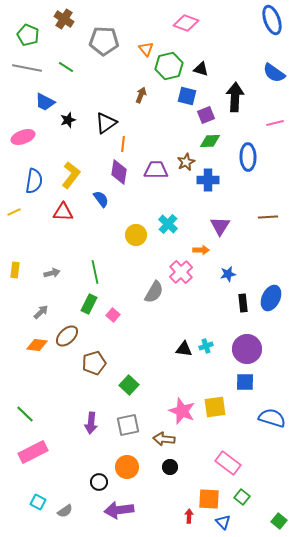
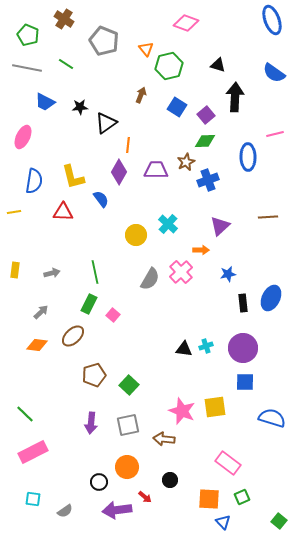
gray pentagon at (104, 41): rotated 20 degrees clockwise
green line at (66, 67): moved 3 px up
black triangle at (201, 69): moved 17 px right, 4 px up
blue square at (187, 96): moved 10 px left, 11 px down; rotated 18 degrees clockwise
purple square at (206, 115): rotated 18 degrees counterclockwise
black star at (68, 120): moved 12 px right, 13 px up; rotated 14 degrees clockwise
pink line at (275, 123): moved 11 px down
pink ellipse at (23, 137): rotated 45 degrees counterclockwise
green diamond at (210, 141): moved 5 px left
orange line at (123, 144): moved 5 px right, 1 px down
purple diamond at (119, 172): rotated 20 degrees clockwise
yellow L-shape at (71, 175): moved 2 px right, 2 px down; rotated 128 degrees clockwise
blue cross at (208, 180): rotated 20 degrees counterclockwise
yellow line at (14, 212): rotated 16 degrees clockwise
purple triangle at (220, 226): rotated 15 degrees clockwise
gray semicircle at (154, 292): moved 4 px left, 13 px up
brown ellipse at (67, 336): moved 6 px right
purple circle at (247, 349): moved 4 px left, 1 px up
brown pentagon at (94, 363): moved 12 px down
black circle at (170, 467): moved 13 px down
green square at (242, 497): rotated 28 degrees clockwise
cyan square at (38, 502): moved 5 px left, 3 px up; rotated 21 degrees counterclockwise
purple arrow at (119, 510): moved 2 px left
red arrow at (189, 516): moved 44 px left, 19 px up; rotated 128 degrees clockwise
